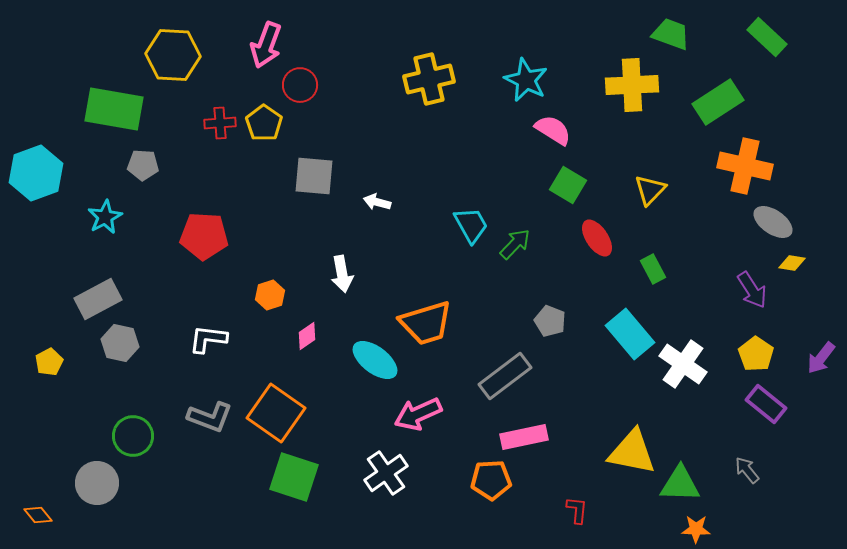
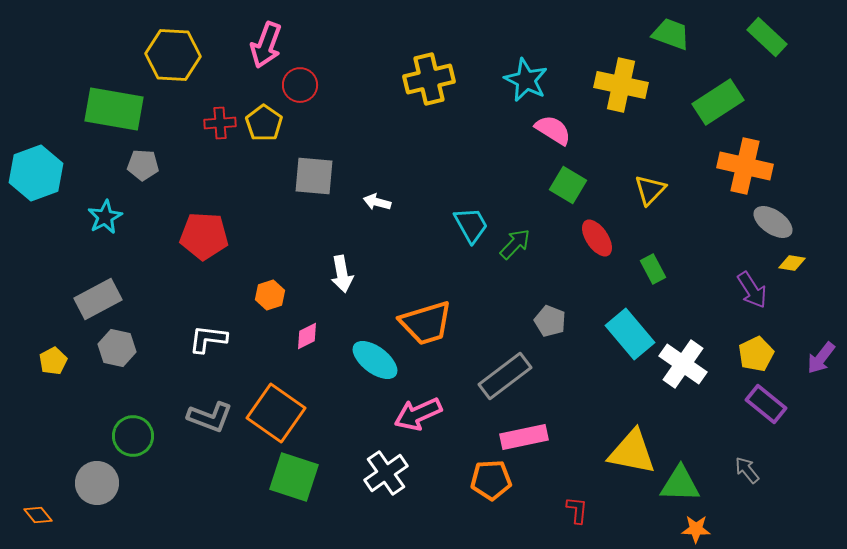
yellow cross at (632, 85): moved 11 px left; rotated 15 degrees clockwise
pink diamond at (307, 336): rotated 8 degrees clockwise
gray hexagon at (120, 343): moved 3 px left, 5 px down
yellow pentagon at (756, 354): rotated 12 degrees clockwise
yellow pentagon at (49, 362): moved 4 px right, 1 px up
